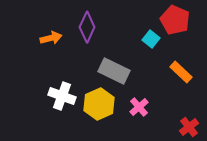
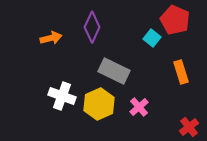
purple diamond: moved 5 px right
cyan square: moved 1 px right, 1 px up
orange rectangle: rotated 30 degrees clockwise
